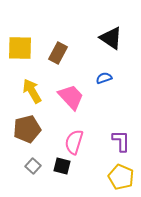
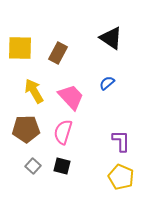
blue semicircle: moved 3 px right, 5 px down; rotated 21 degrees counterclockwise
yellow arrow: moved 2 px right
brown pentagon: moved 1 px left; rotated 12 degrees clockwise
pink semicircle: moved 11 px left, 10 px up
